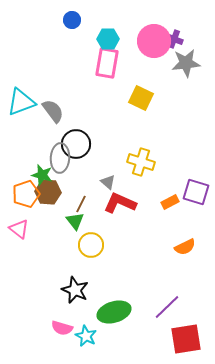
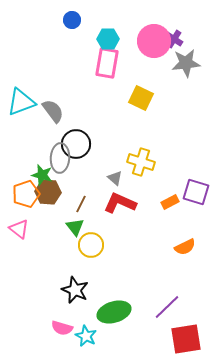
purple cross: rotated 12 degrees clockwise
gray triangle: moved 7 px right, 4 px up
green triangle: moved 6 px down
